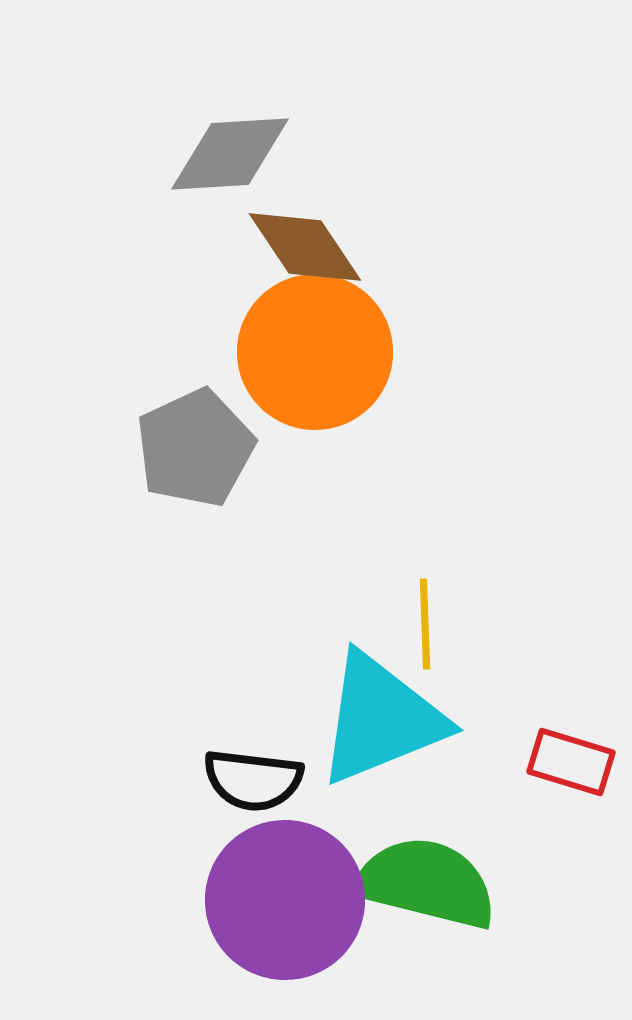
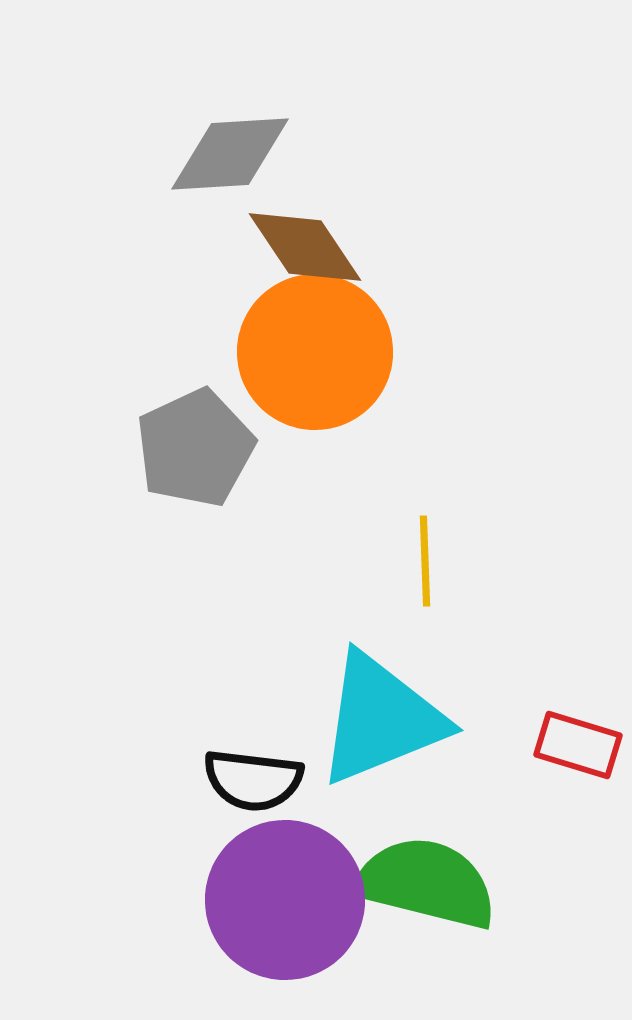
yellow line: moved 63 px up
red rectangle: moved 7 px right, 17 px up
